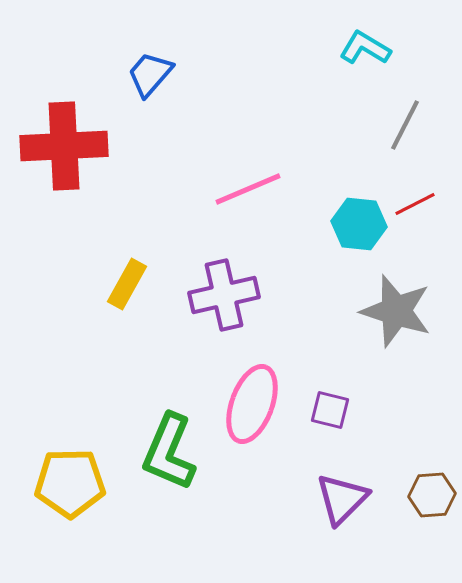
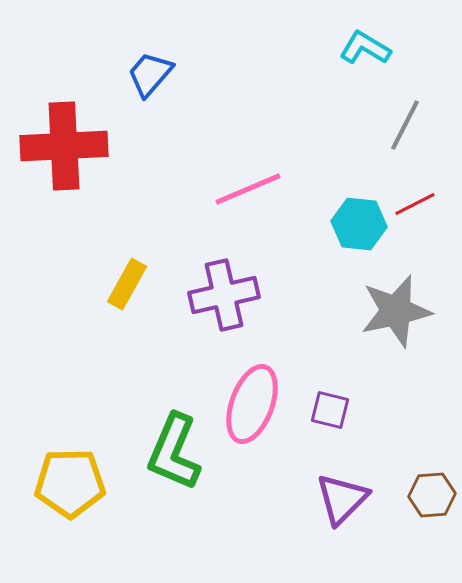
gray star: rotated 30 degrees counterclockwise
green L-shape: moved 5 px right
